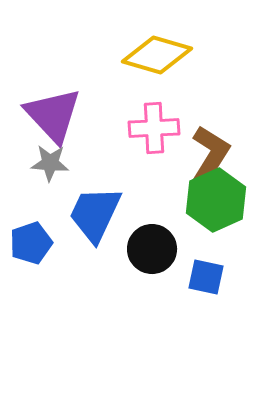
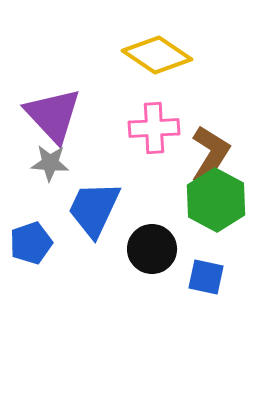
yellow diamond: rotated 18 degrees clockwise
green hexagon: rotated 8 degrees counterclockwise
blue trapezoid: moved 1 px left, 5 px up
